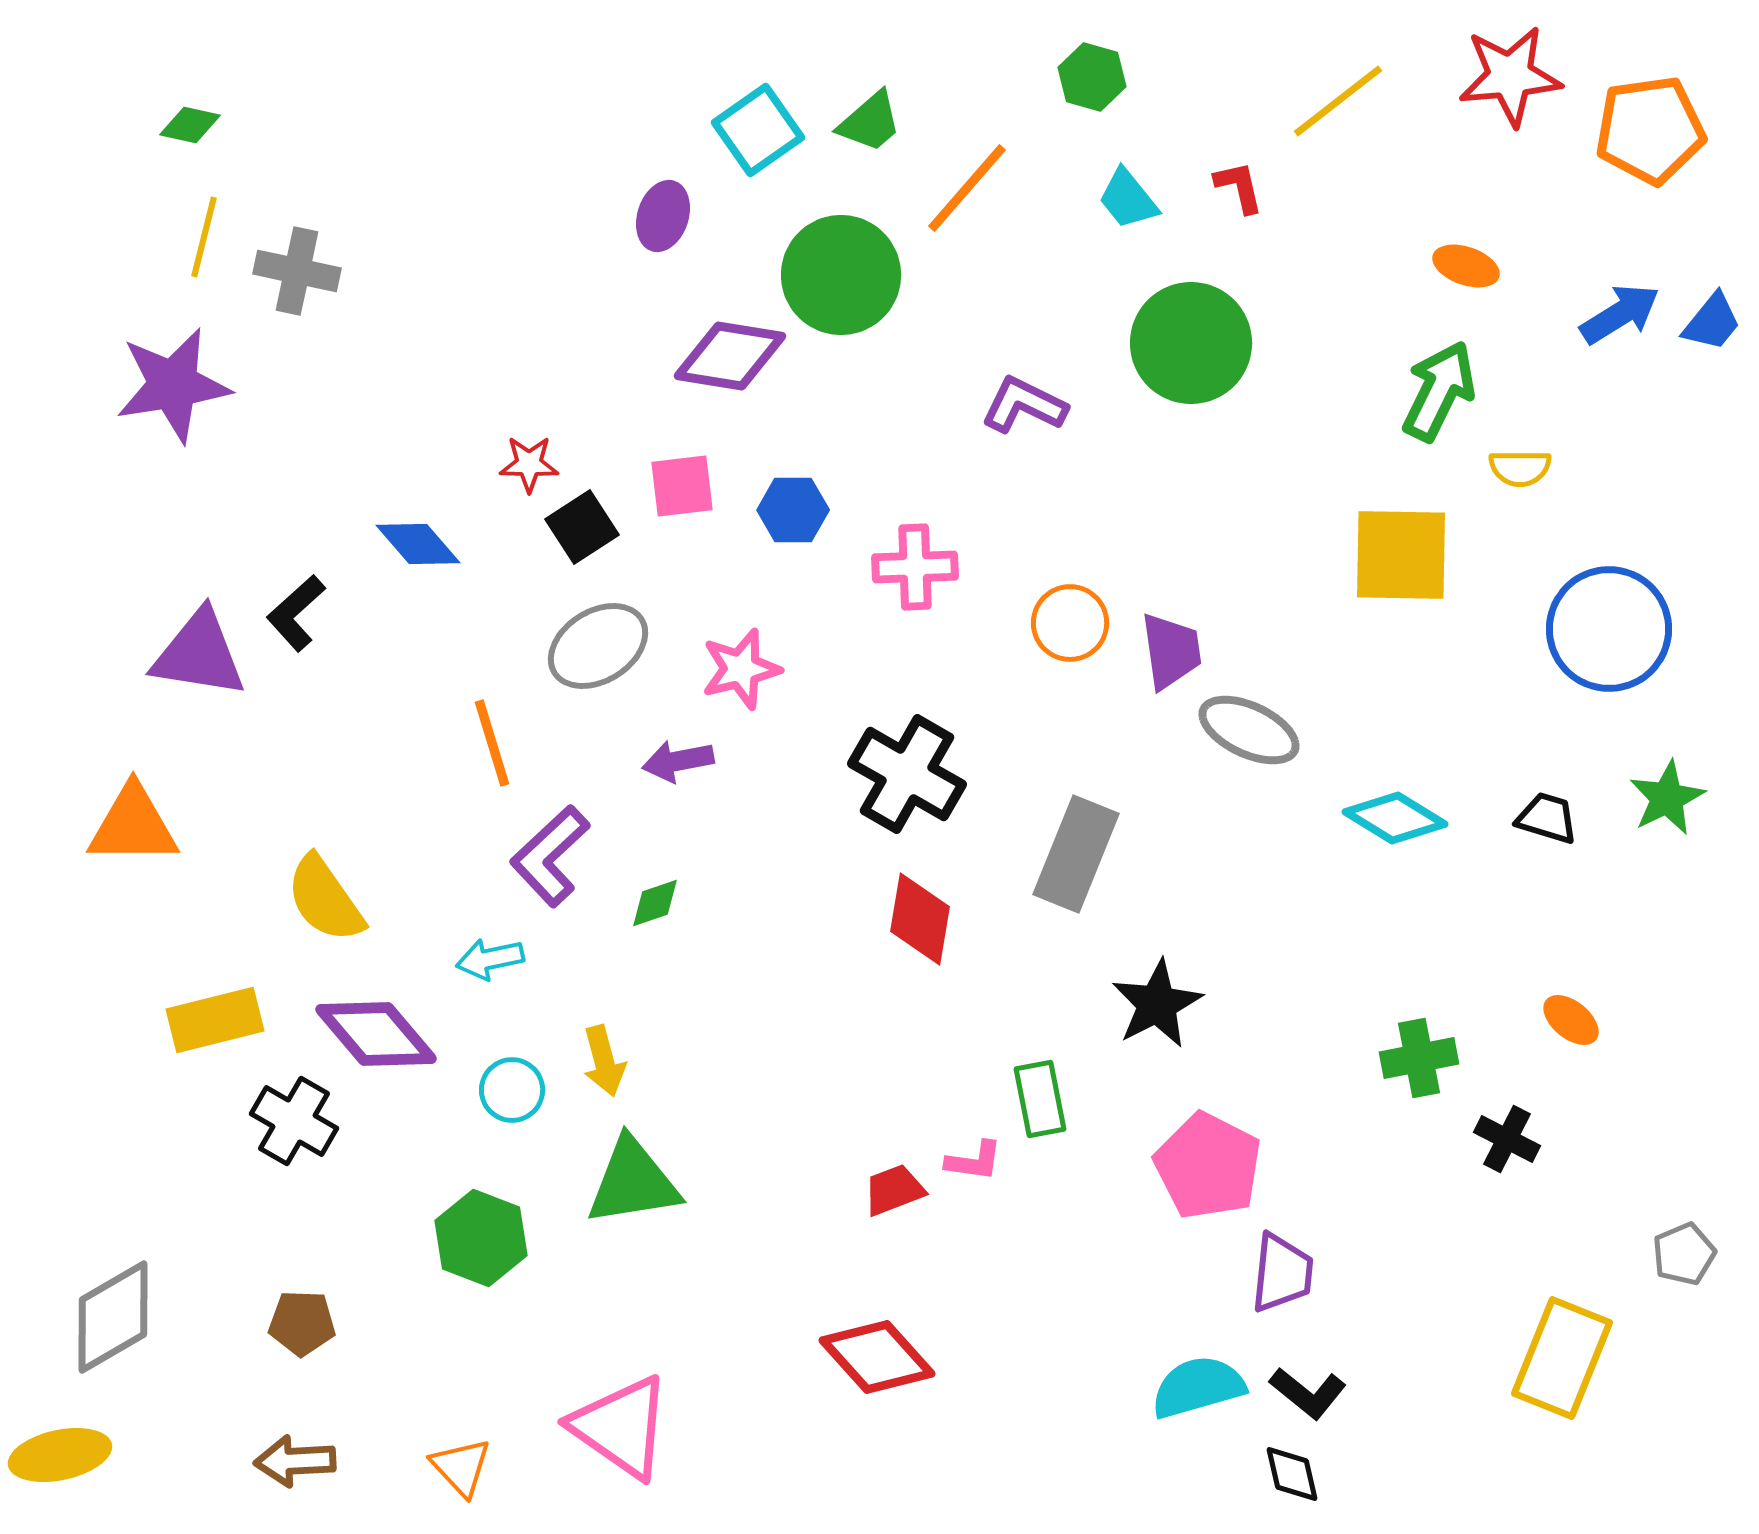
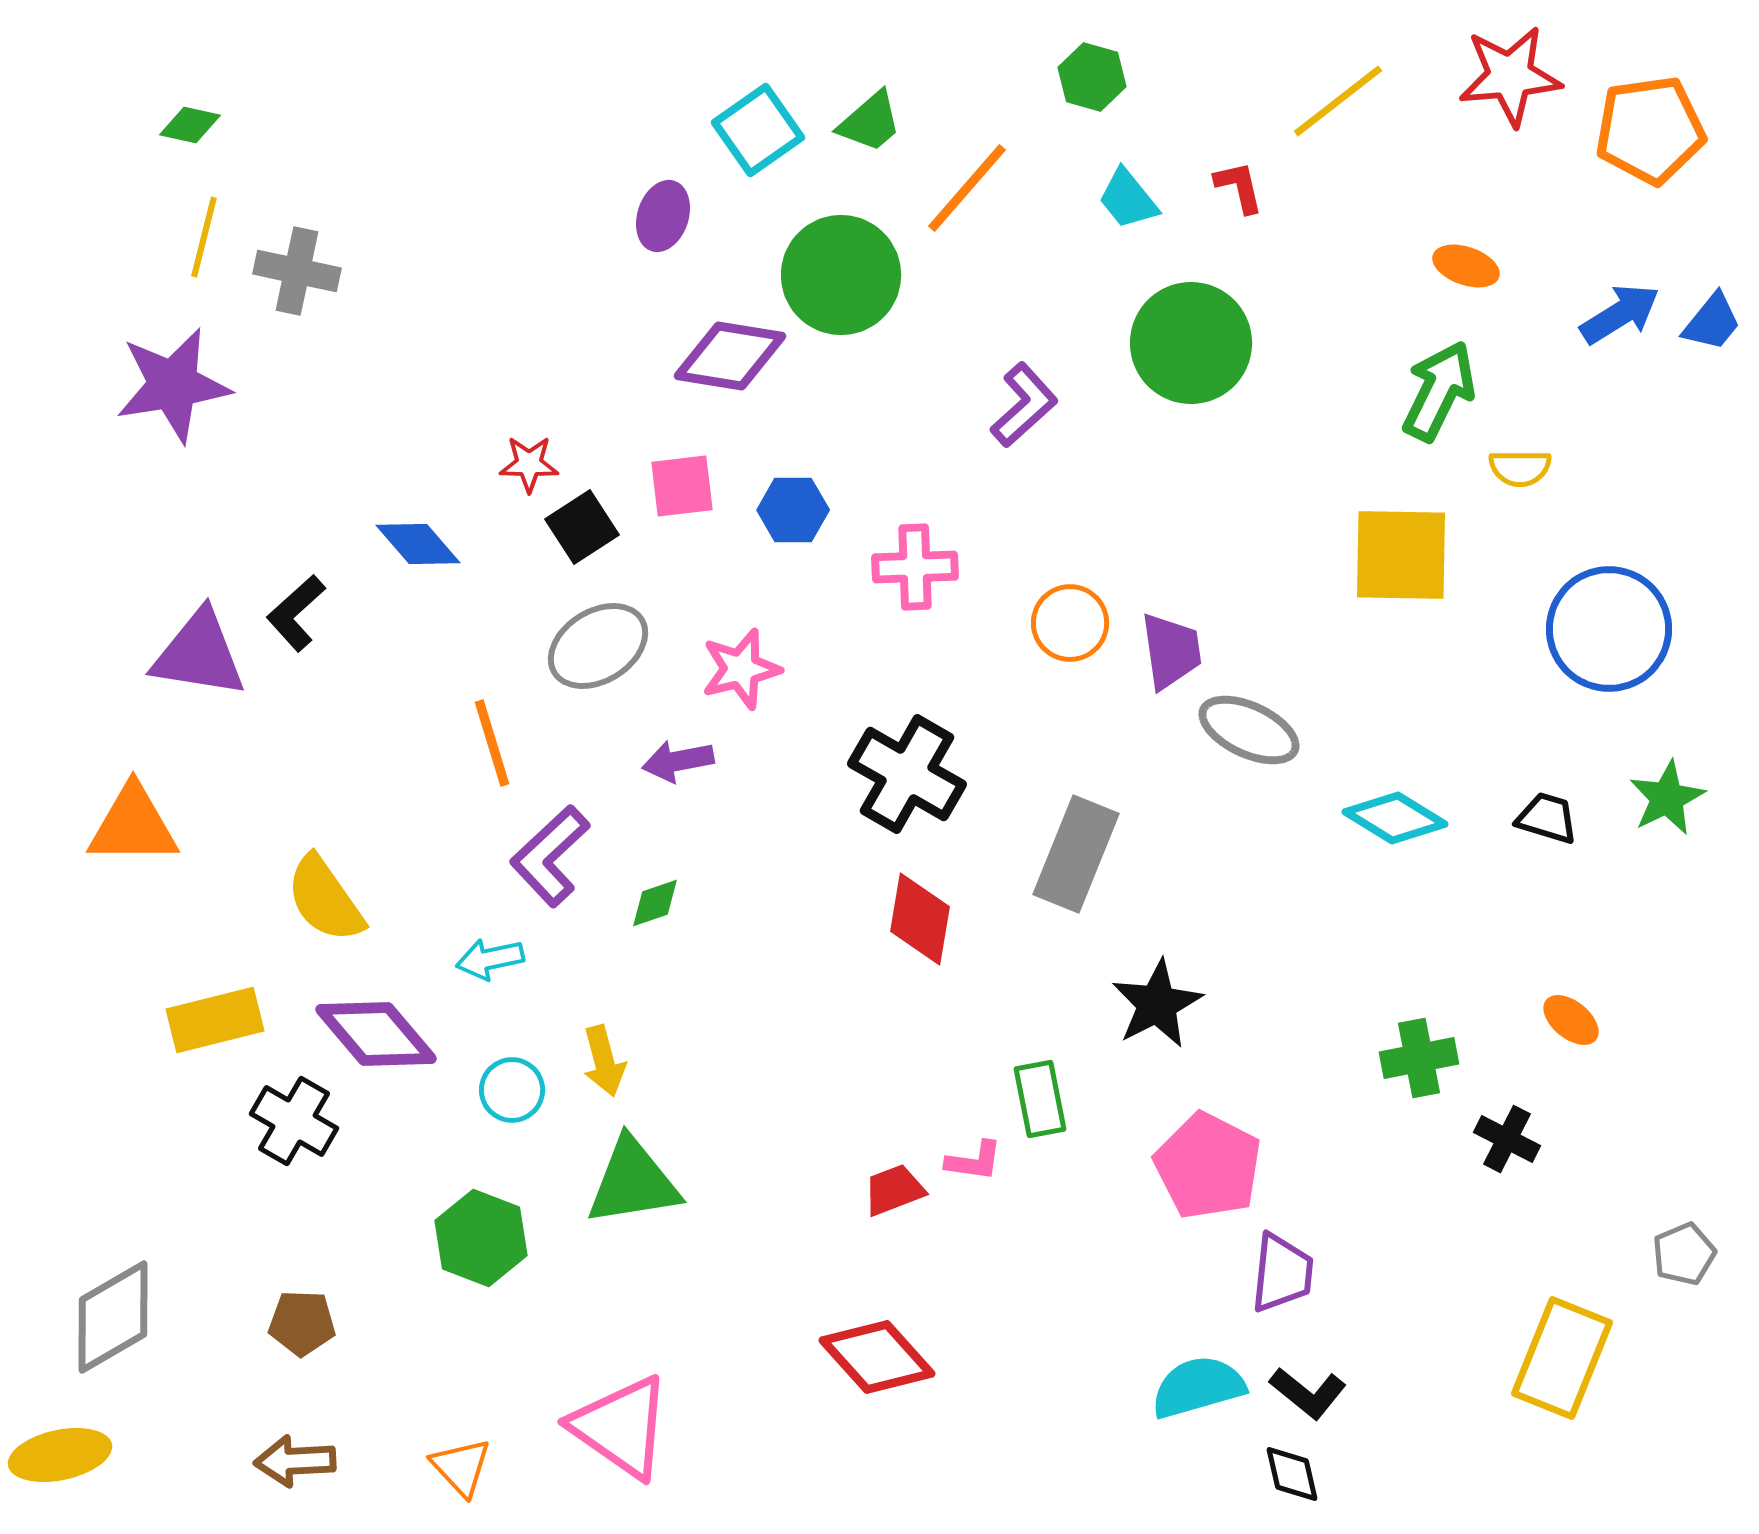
purple L-shape at (1024, 405): rotated 112 degrees clockwise
